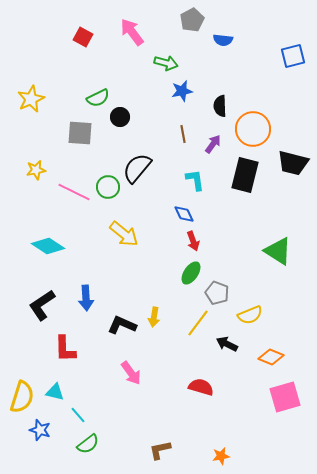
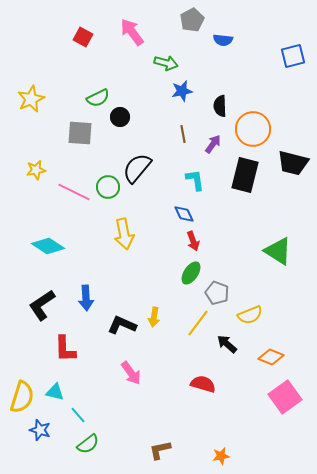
yellow arrow at (124, 234): rotated 40 degrees clockwise
black arrow at (227, 344): rotated 15 degrees clockwise
red semicircle at (201, 387): moved 2 px right, 3 px up
pink square at (285, 397): rotated 20 degrees counterclockwise
